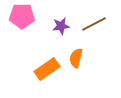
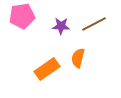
pink pentagon: rotated 10 degrees counterclockwise
purple star: rotated 12 degrees clockwise
orange semicircle: moved 2 px right
